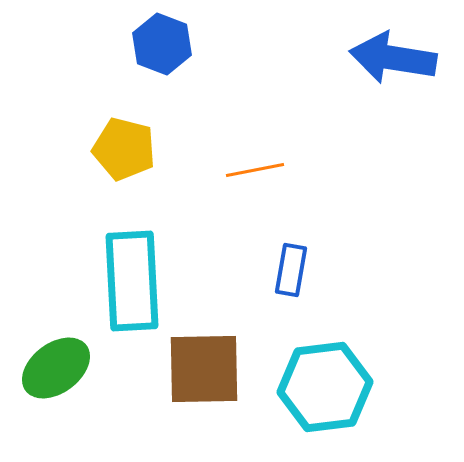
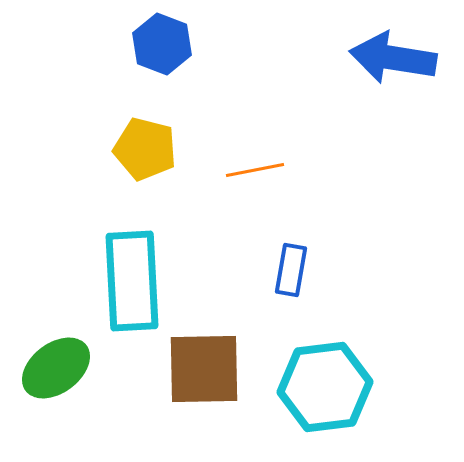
yellow pentagon: moved 21 px right
